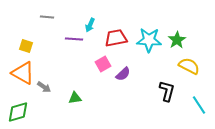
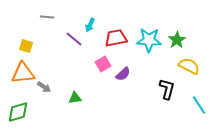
purple line: rotated 36 degrees clockwise
orange triangle: rotated 35 degrees counterclockwise
black L-shape: moved 2 px up
